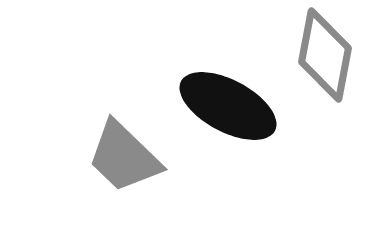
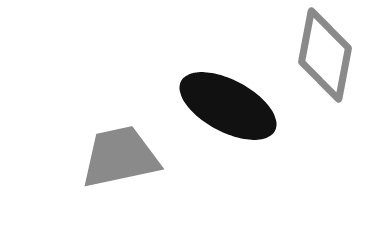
gray trapezoid: moved 4 px left; rotated 124 degrees clockwise
